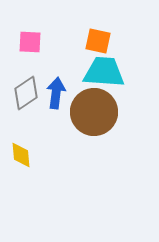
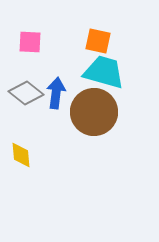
cyan trapezoid: rotated 12 degrees clockwise
gray diamond: rotated 72 degrees clockwise
